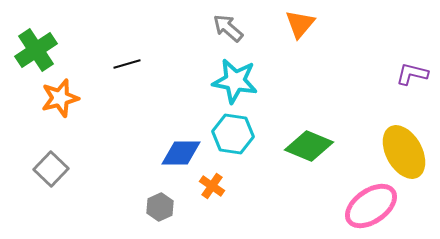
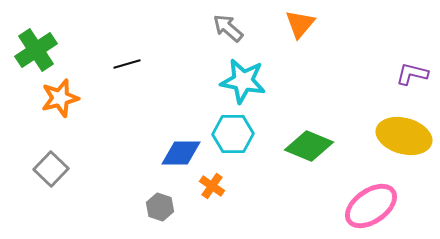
cyan star: moved 8 px right
cyan hexagon: rotated 9 degrees counterclockwise
yellow ellipse: moved 16 px up; rotated 46 degrees counterclockwise
gray hexagon: rotated 16 degrees counterclockwise
